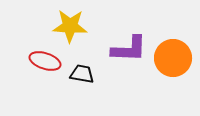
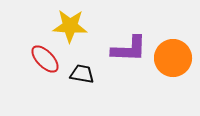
red ellipse: moved 2 px up; rotated 28 degrees clockwise
